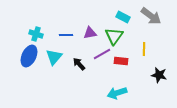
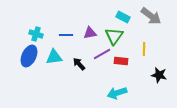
cyan triangle: rotated 42 degrees clockwise
